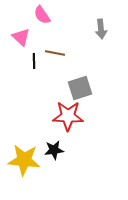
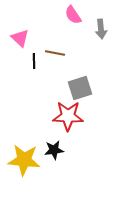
pink semicircle: moved 31 px right
pink triangle: moved 1 px left, 1 px down
